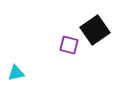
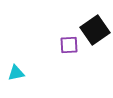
purple square: rotated 18 degrees counterclockwise
